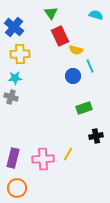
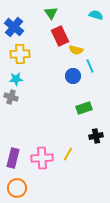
cyan star: moved 1 px right, 1 px down
pink cross: moved 1 px left, 1 px up
